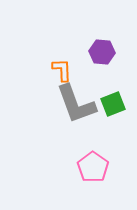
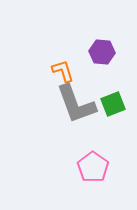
orange L-shape: moved 1 px right, 1 px down; rotated 15 degrees counterclockwise
